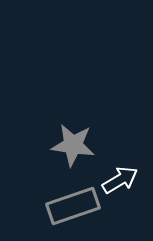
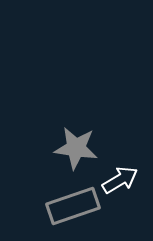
gray star: moved 3 px right, 3 px down
